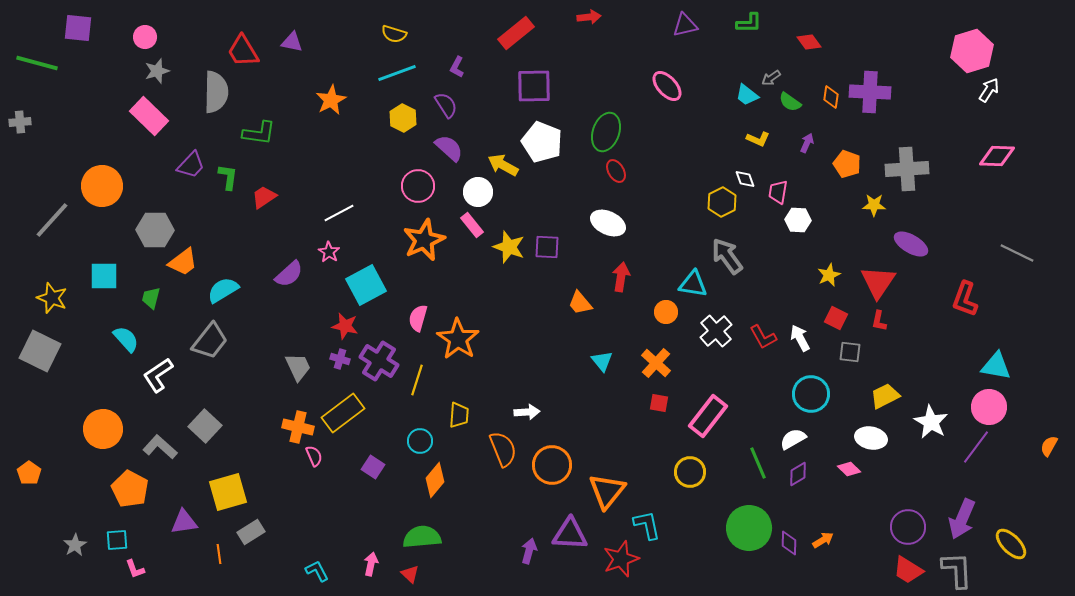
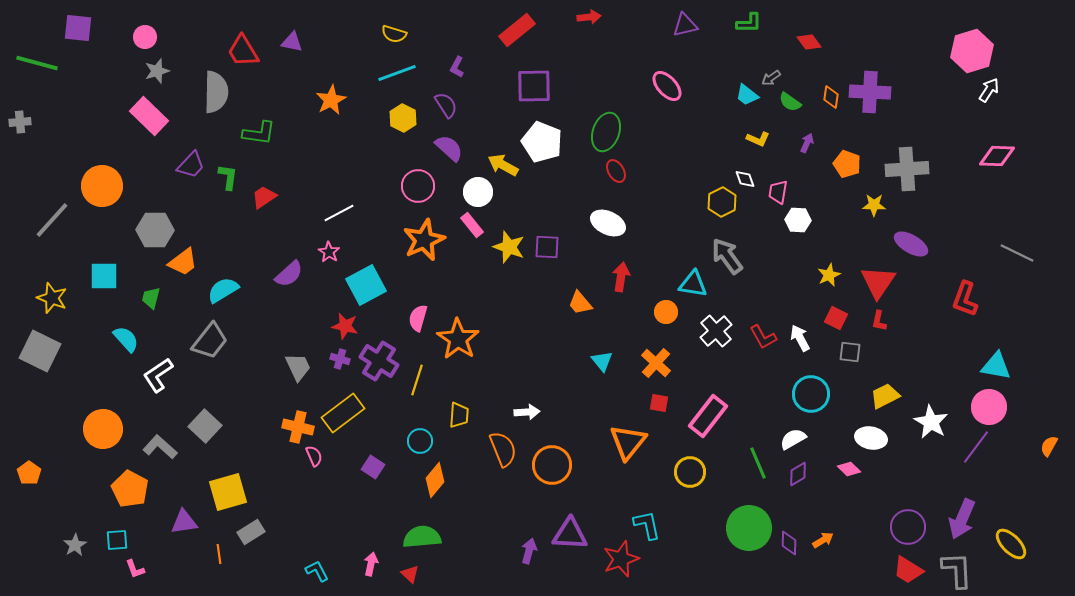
red rectangle at (516, 33): moved 1 px right, 3 px up
orange triangle at (607, 491): moved 21 px right, 49 px up
